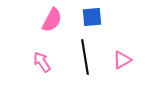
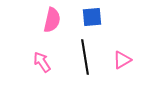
pink semicircle: rotated 15 degrees counterclockwise
